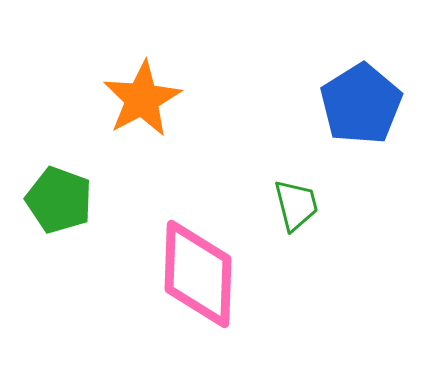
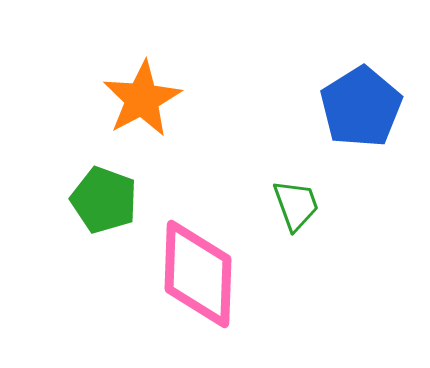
blue pentagon: moved 3 px down
green pentagon: moved 45 px right
green trapezoid: rotated 6 degrees counterclockwise
